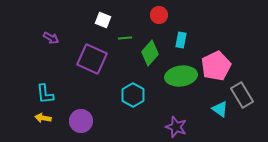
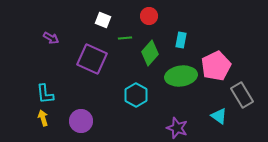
red circle: moved 10 px left, 1 px down
cyan hexagon: moved 3 px right
cyan triangle: moved 1 px left, 7 px down
yellow arrow: rotated 63 degrees clockwise
purple star: moved 1 px right, 1 px down
